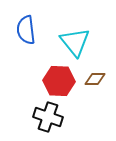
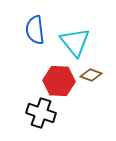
blue semicircle: moved 9 px right
brown diamond: moved 4 px left, 4 px up; rotated 20 degrees clockwise
black cross: moved 7 px left, 4 px up
